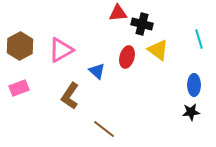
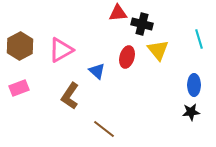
yellow triangle: rotated 15 degrees clockwise
